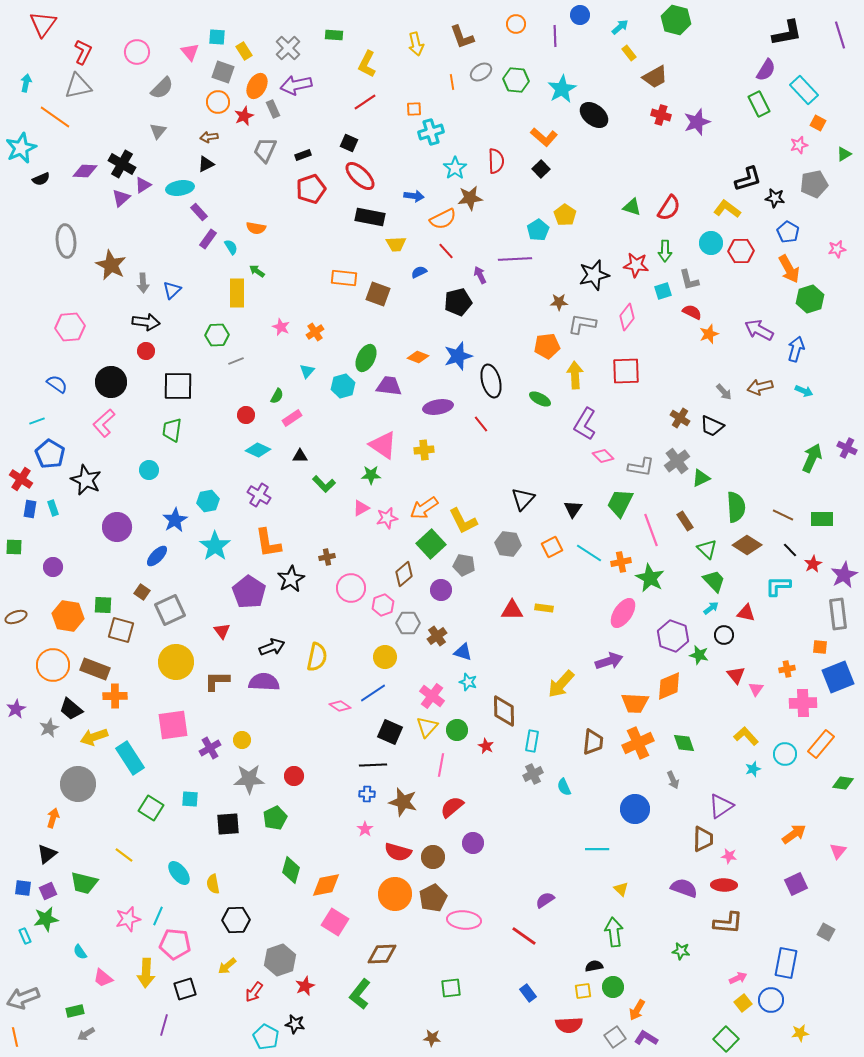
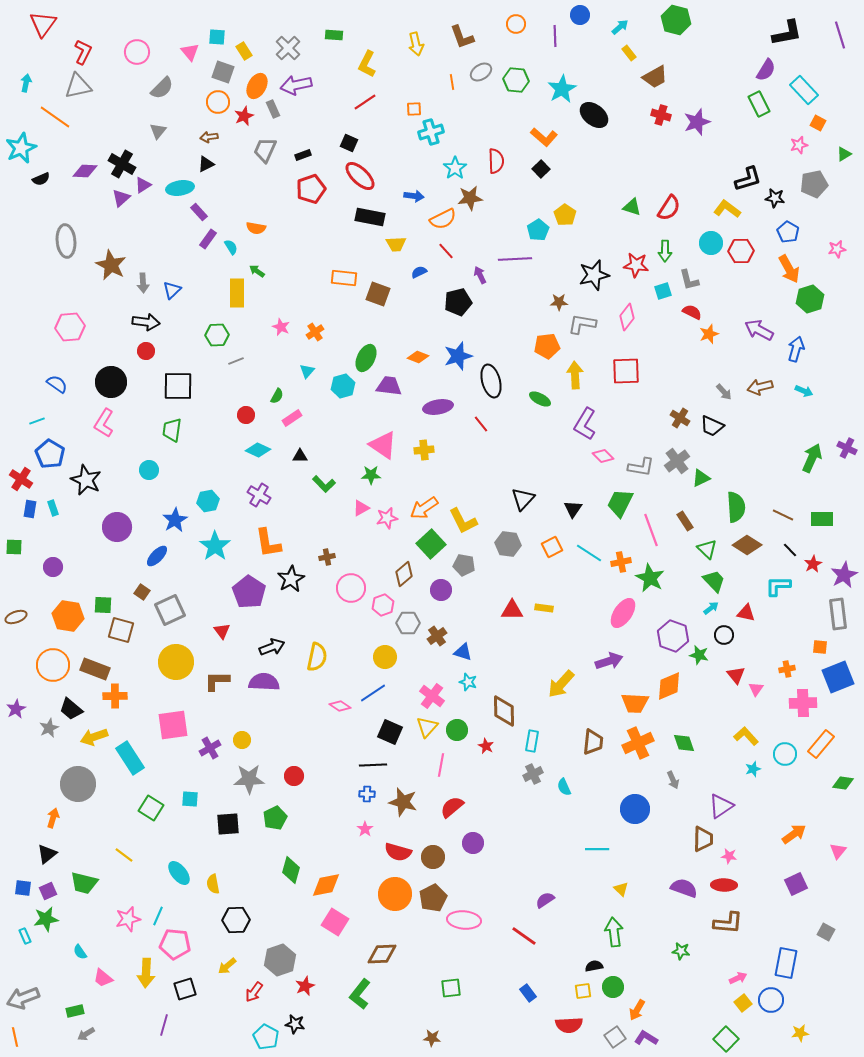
pink L-shape at (104, 423): rotated 16 degrees counterclockwise
